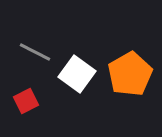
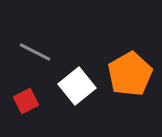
white square: moved 12 px down; rotated 15 degrees clockwise
